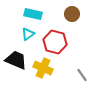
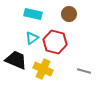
brown circle: moved 3 px left
cyan triangle: moved 4 px right, 4 px down
yellow cross: moved 1 px down
gray line: moved 2 px right, 4 px up; rotated 40 degrees counterclockwise
